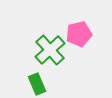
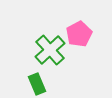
pink pentagon: rotated 15 degrees counterclockwise
